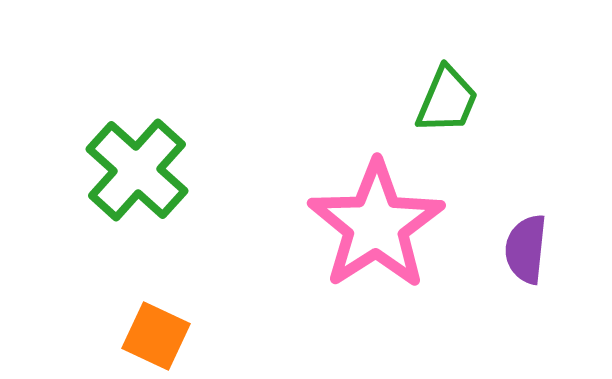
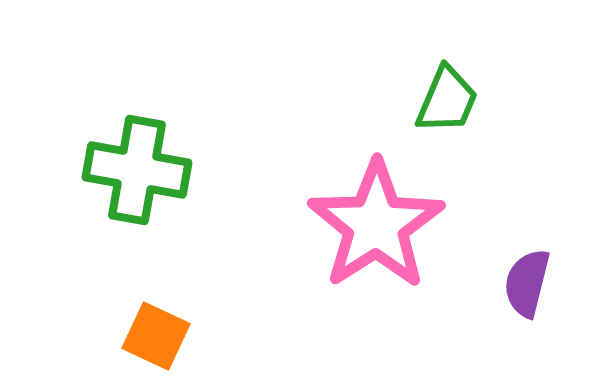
green cross: rotated 32 degrees counterclockwise
purple semicircle: moved 1 px right, 34 px down; rotated 8 degrees clockwise
